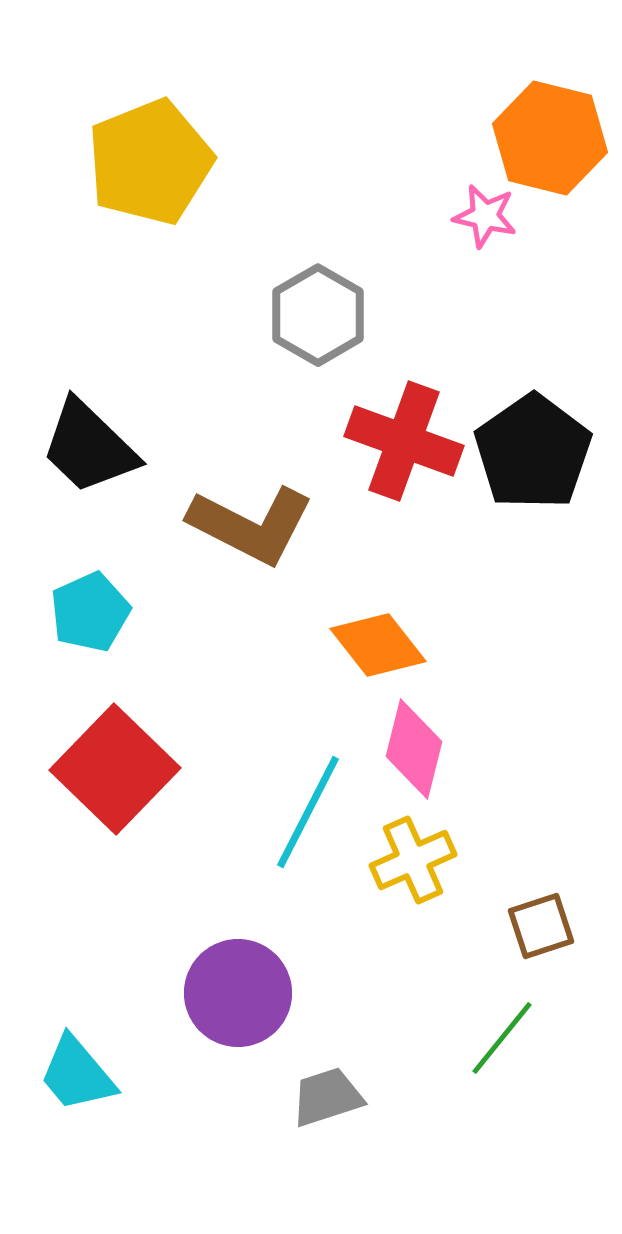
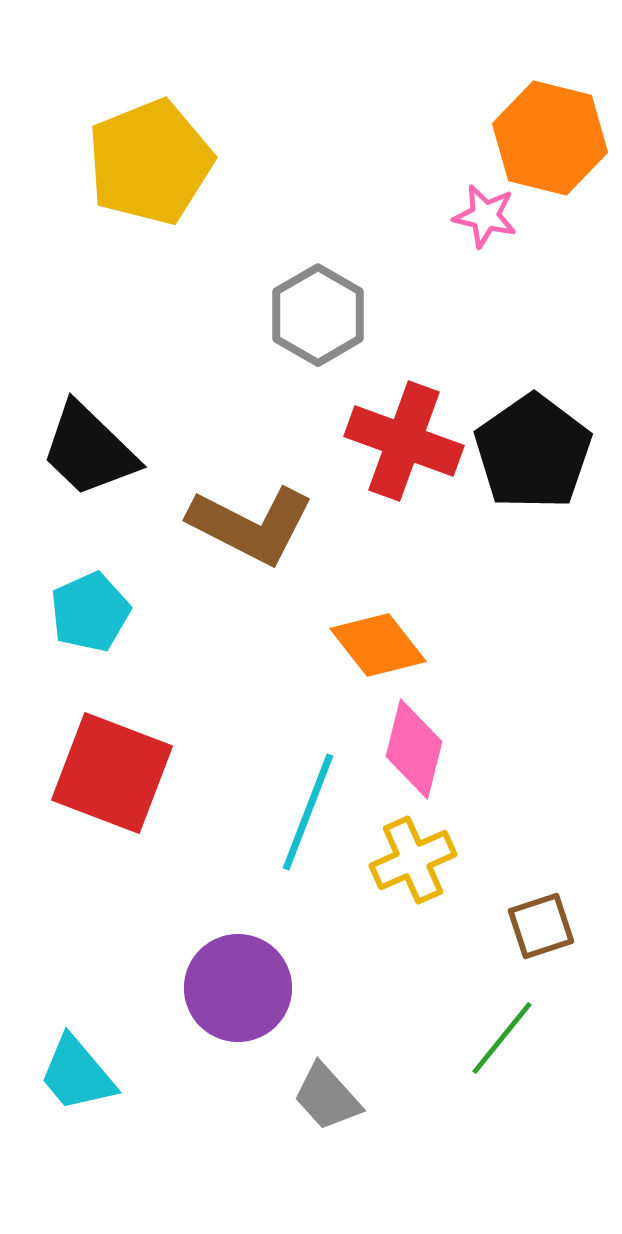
black trapezoid: moved 3 px down
red square: moved 3 px left, 4 px down; rotated 23 degrees counterclockwise
cyan line: rotated 6 degrees counterclockwise
purple circle: moved 5 px up
gray trapezoid: rotated 114 degrees counterclockwise
